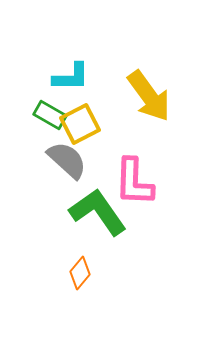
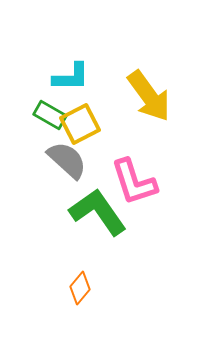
pink L-shape: rotated 20 degrees counterclockwise
orange diamond: moved 15 px down
